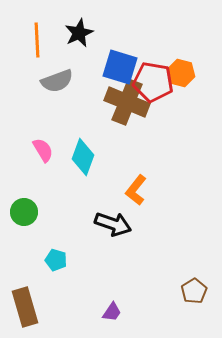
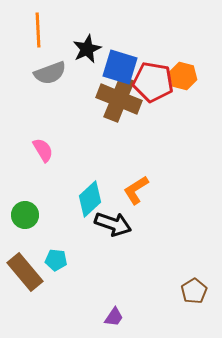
black star: moved 8 px right, 16 px down
orange line: moved 1 px right, 10 px up
orange hexagon: moved 2 px right, 3 px down
gray semicircle: moved 7 px left, 8 px up
brown cross: moved 8 px left, 3 px up
cyan diamond: moved 7 px right, 42 px down; rotated 27 degrees clockwise
orange L-shape: rotated 20 degrees clockwise
green circle: moved 1 px right, 3 px down
cyan pentagon: rotated 10 degrees counterclockwise
brown rectangle: moved 35 px up; rotated 24 degrees counterclockwise
purple trapezoid: moved 2 px right, 5 px down
